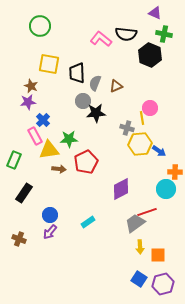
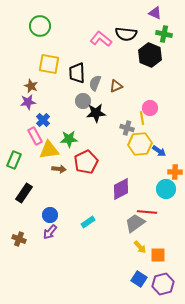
red line: rotated 24 degrees clockwise
yellow arrow: rotated 40 degrees counterclockwise
